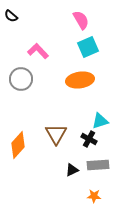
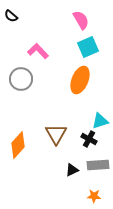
orange ellipse: rotated 60 degrees counterclockwise
